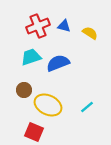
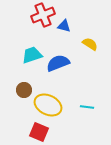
red cross: moved 5 px right, 11 px up
yellow semicircle: moved 11 px down
cyan trapezoid: moved 1 px right, 2 px up
cyan line: rotated 48 degrees clockwise
red square: moved 5 px right
